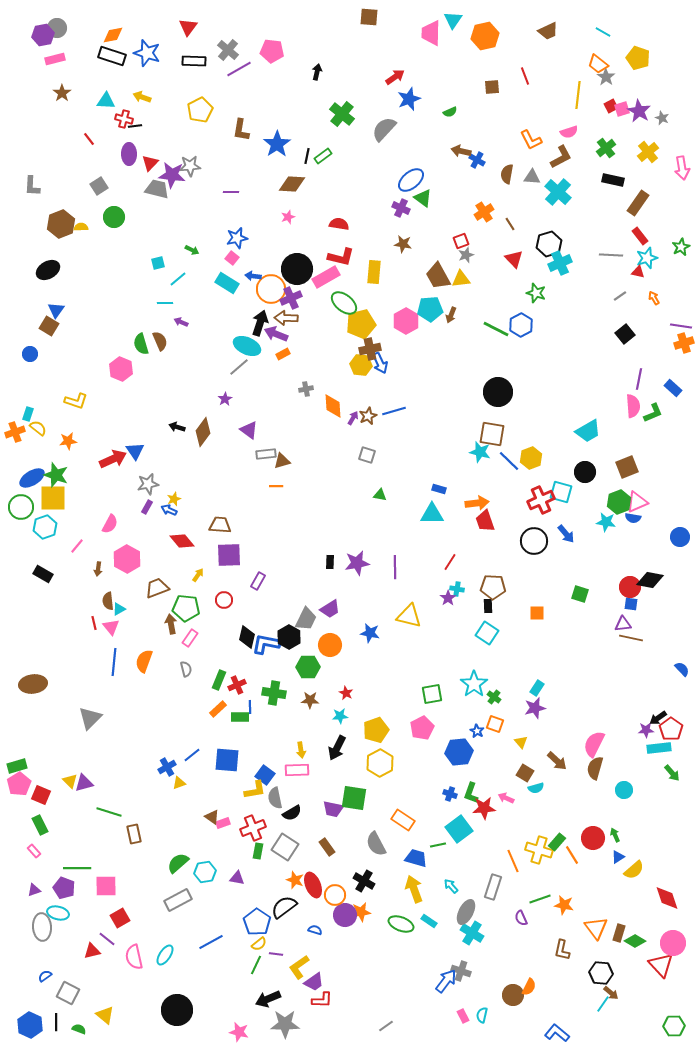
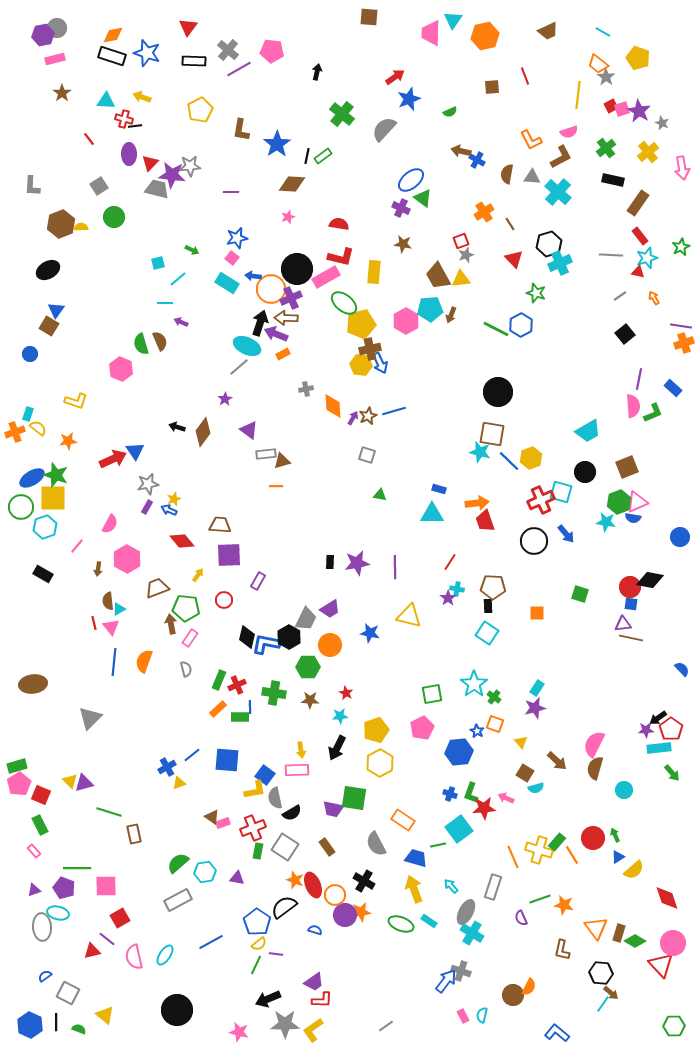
gray star at (662, 118): moved 5 px down
orange line at (513, 861): moved 4 px up
yellow L-shape at (299, 967): moved 14 px right, 63 px down
